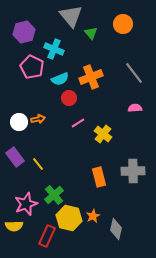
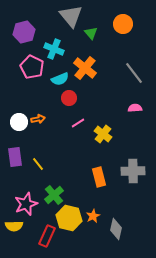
orange cross: moved 6 px left, 9 px up; rotated 30 degrees counterclockwise
purple rectangle: rotated 30 degrees clockwise
